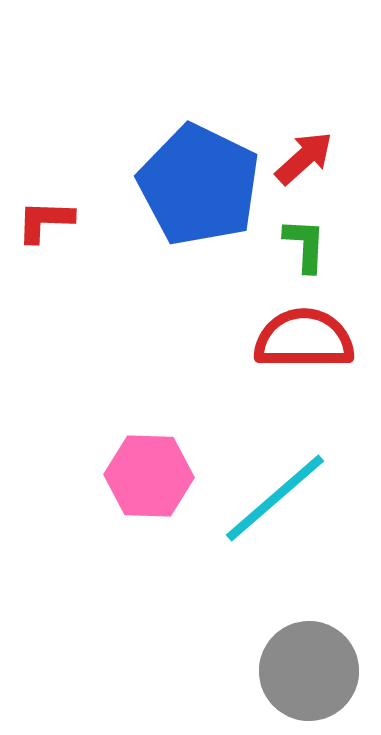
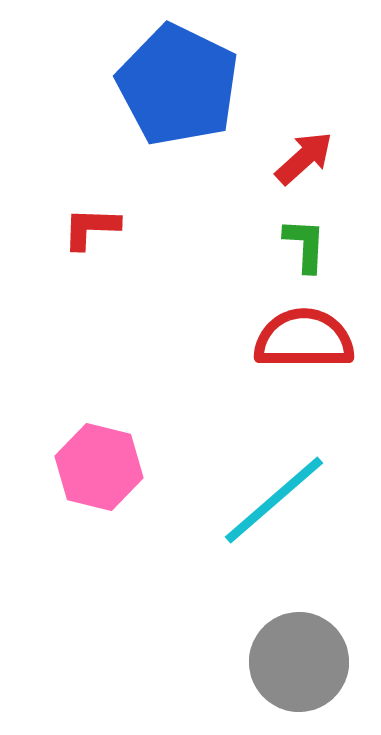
blue pentagon: moved 21 px left, 100 px up
red L-shape: moved 46 px right, 7 px down
pink hexagon: moved 50 px left, 9 px up; rotated 12 degrees clockwise
cyan line: moved 1 px left, 2 px down
gray circle: moved 10 px left, 9 px up
